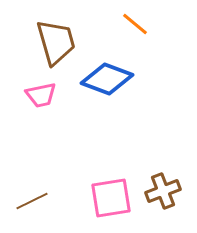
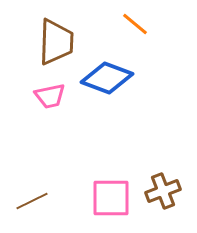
brown trapezoid: rotated 18 degrees clockwise
blue diamond: moved 1 px up
pink trapezoid: moved 9 px right, 1 px down
pink square: rotated 9 degrees clockwise
